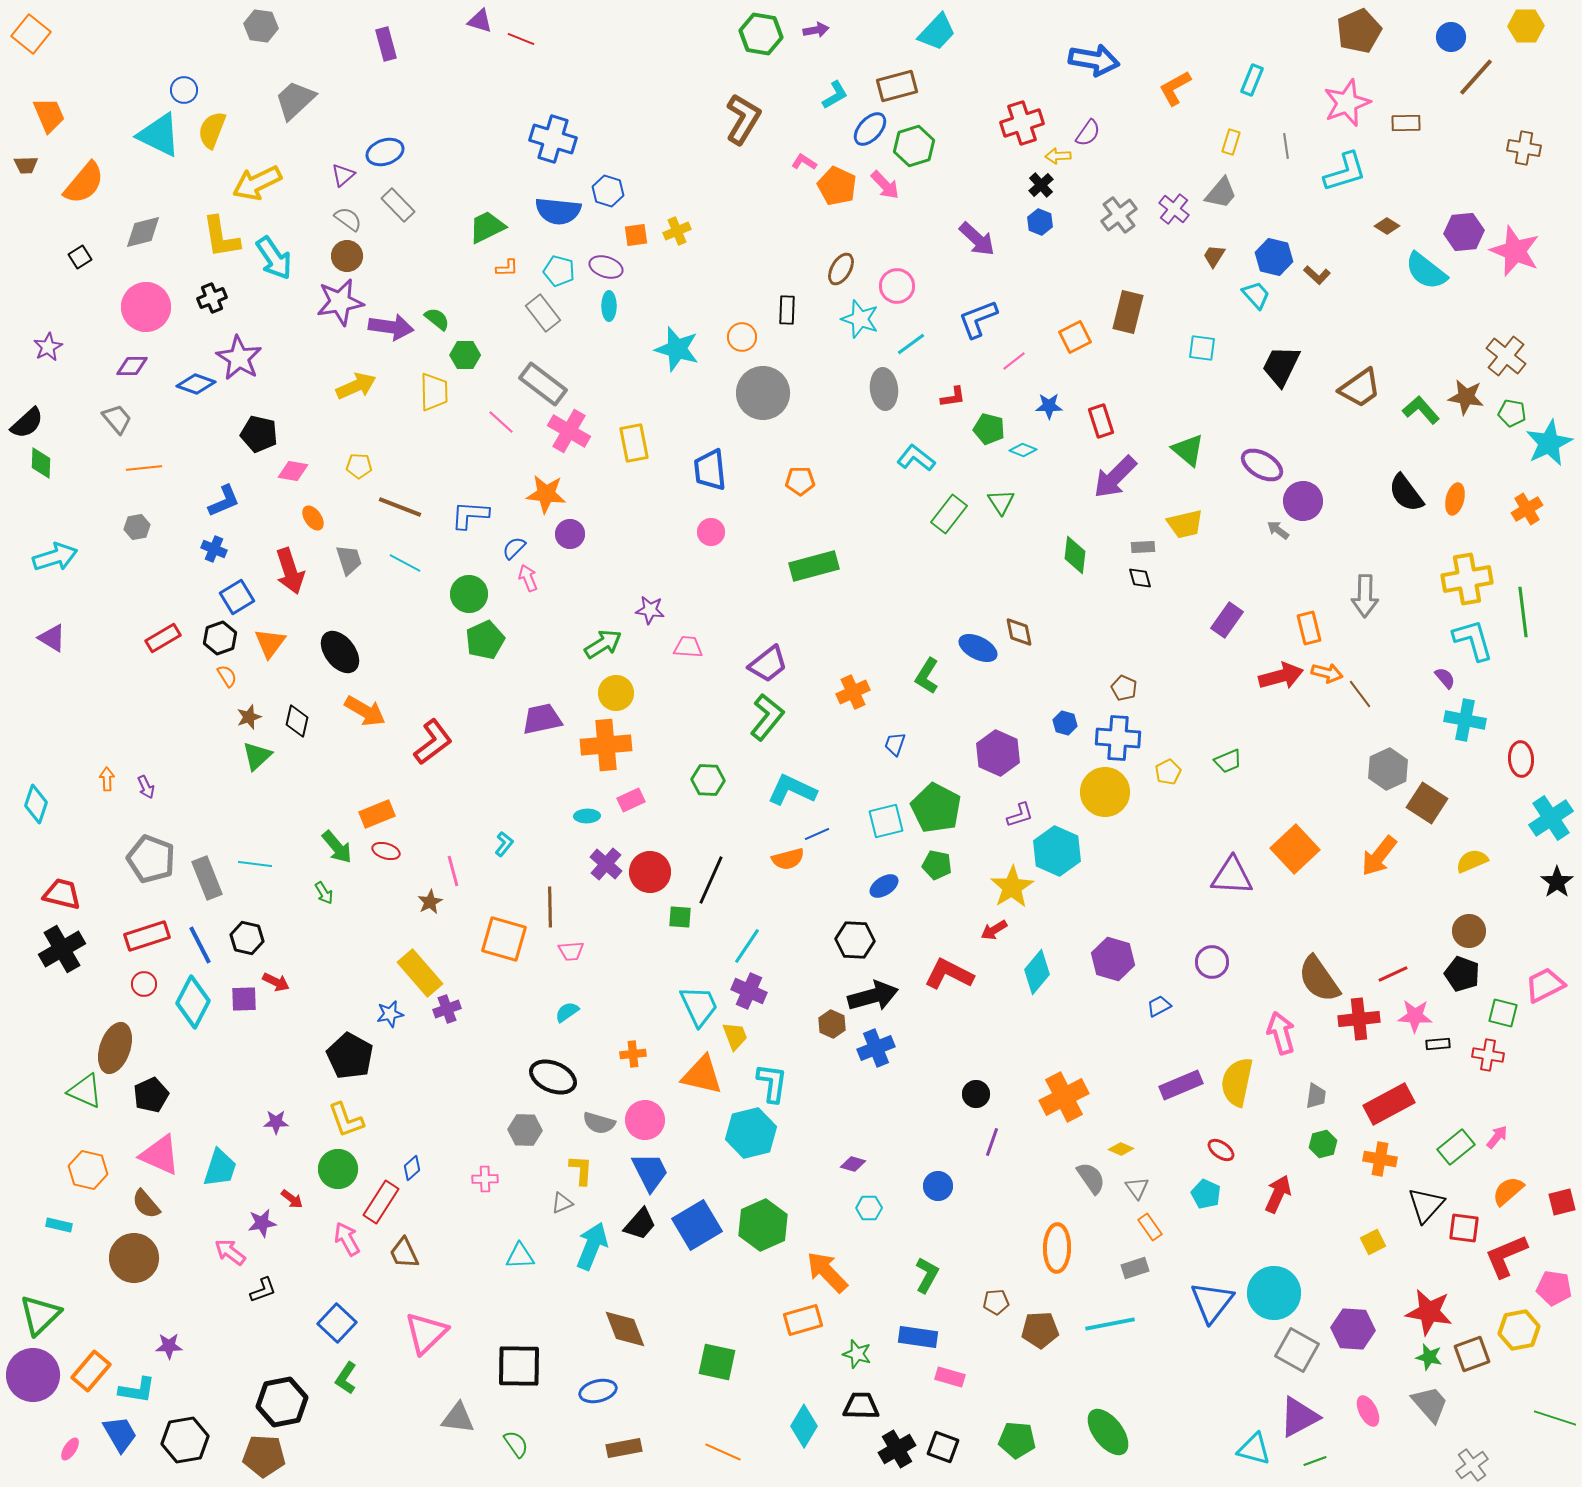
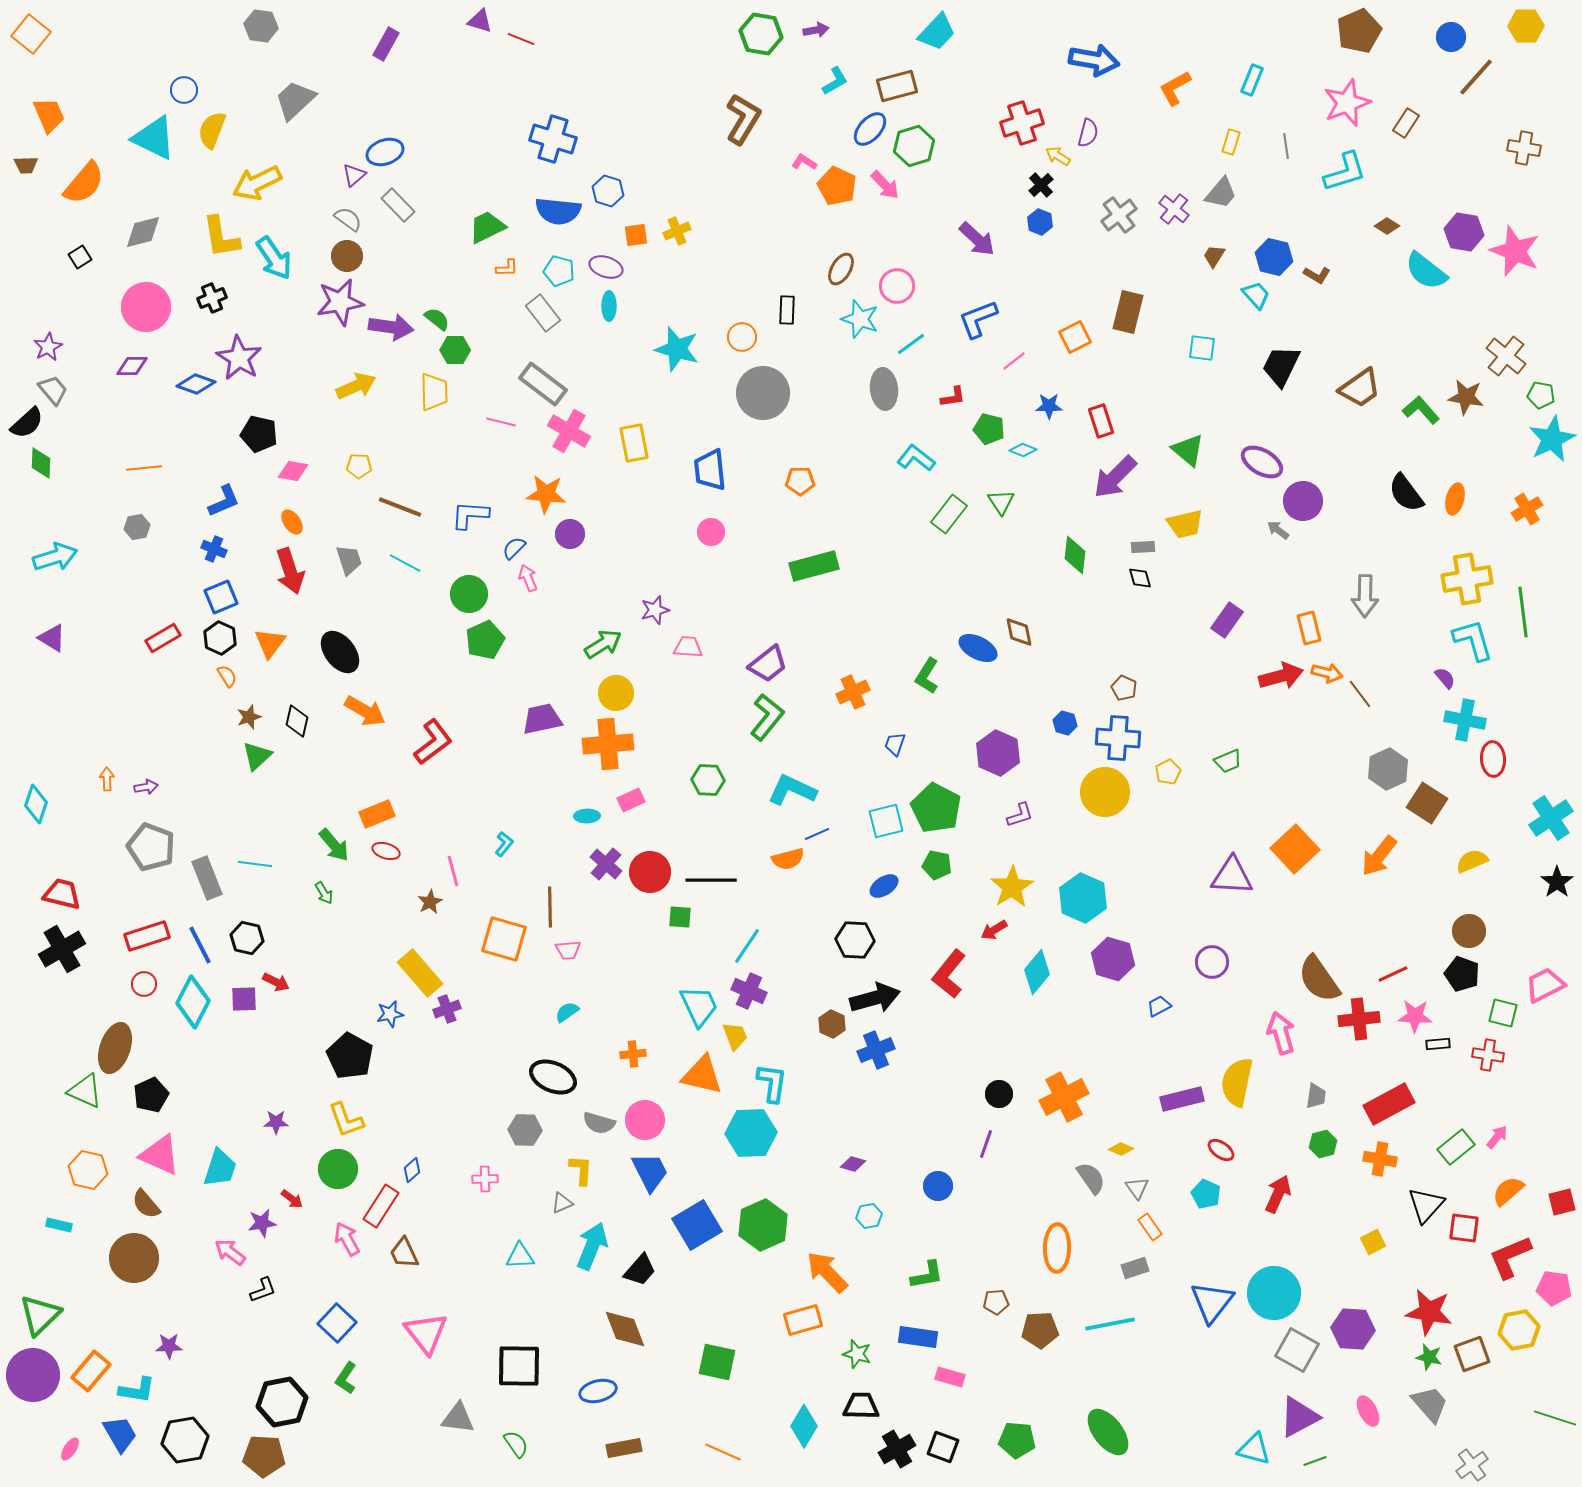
purple rectangle at (386, 44): rotated 44 degrees clockwise
cyan L-shape at (835, 95): moved 14 px up
brown rectangle at (1406, 123): rotated 56 degrees counterclockwise
purple semicircle at (1088, 133): rotated 20 degrees counterclockwise
cyan triangle at (159, 135): moved 5 px left, 3 px down
yellow arrow at (1058, 156): rotated 35 degrees clockwise
purple triangle at (343, 175): moved 11 px right
purple hexagon at (1464, 232): rotated 15 degrees clockwise
brown L-shape at (1317, 275): rotated 12 degrees counterclockwise
green hexagon at (465, 355): moved 10 px left, 5 px up
green pentagon at (1512, 413): moved 29 px right, 18 px up
gray trapezoid at (117, 419): moved 64 px left, 29 px up
pink line at (501, 422): rotated 28 degrees counterclockwise
cyan star at (1549, 443): moved 3 px right, 4 px up
purple ellipse at (1262, 465): moved 3 px up
orange ellipse at (313, 518): moved 21 px left, 4 px down
blue square at (237, 597): moved 16 px left; rotated 8 degrees clockwise
purple star at (650, 610): moved 5 px right; rotated 24 degrees counterclockwise
black hexagon at (220, 638): rotated 16 degrees counterclockwise
orange cross at (606, 745): moved 2 px right, 1 px up
red ellipse at (1521, 759): moved 28 px left
purple arrow at (146, 787): rotated 75 degrees counterclockwise
green arrow at (337, 847): moved 3 px left, 2 px up
cyan hexagon at (1057, 851): moved 26 px right, 47 px down
gray pentagon at (151, 859): moved 12 px up
black line at (711, 880): rotated 66 degrees clockwise
pink trapezoid at (571, 951): moved 3 px left, 1 px up
red L-shape at (949, 974): rotated 78 degrees counterclockwise
black arrow at (873, 996): moved 2 px right, 2 px down
blue cross at (876, 1048): moved 2 px down
purple rectangle at (1181, 1085): moved 1 px right, 14 px down; rotated 9 degrees clockwise
black circle at (976, 1094): moved 23 px right
cyan hexagon at (751, 1133): rotated 12 degrees clockwise
purple line at (992, 1142): moved 6 px left, 2 px down
blue diamond at (412, 1168): moved 2 px down
red rectangle at (381, 1202): moved 4 px down
cyan hexagon at (869, 1208): moved 8 px down; rotated 10 degrees counterclockwise
black trapezoid at (640, 1224): moved 46 px down
red L-shape at (1506, 1256): moved 4 px right, 1 px down
green L-shape at (927, 1275): rotated 51 degrees clockwise
pink triangle at (426, 1333): rotated 24 degrees counterclockwise
